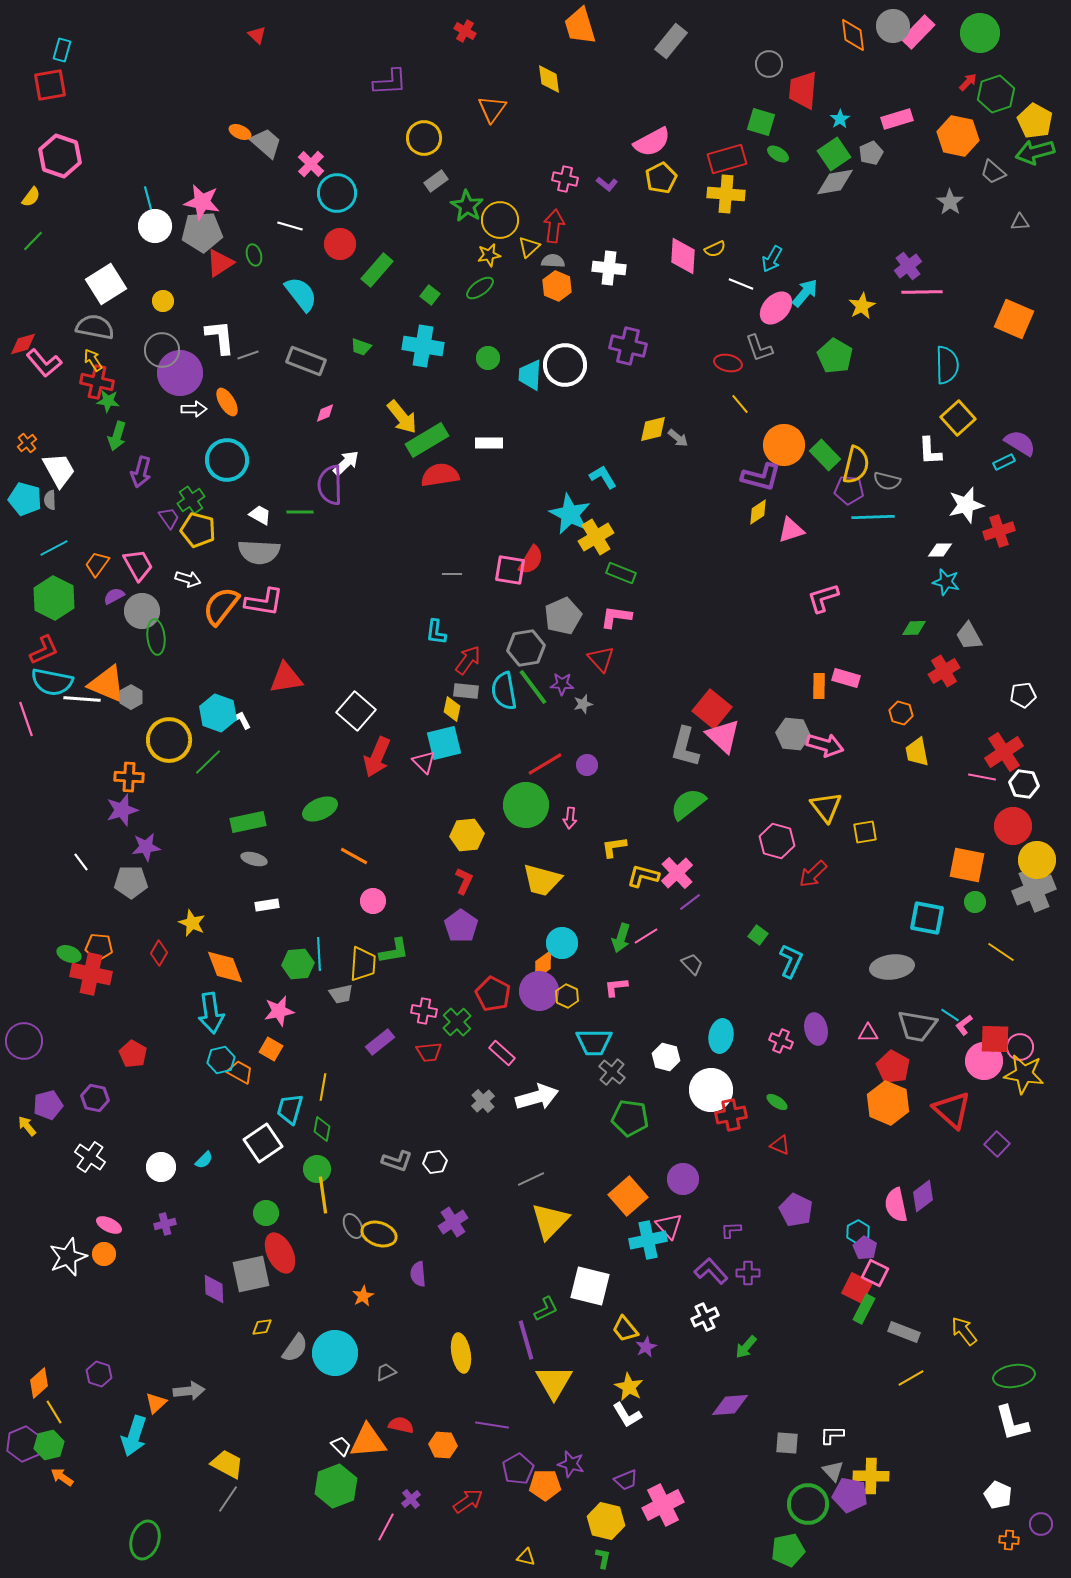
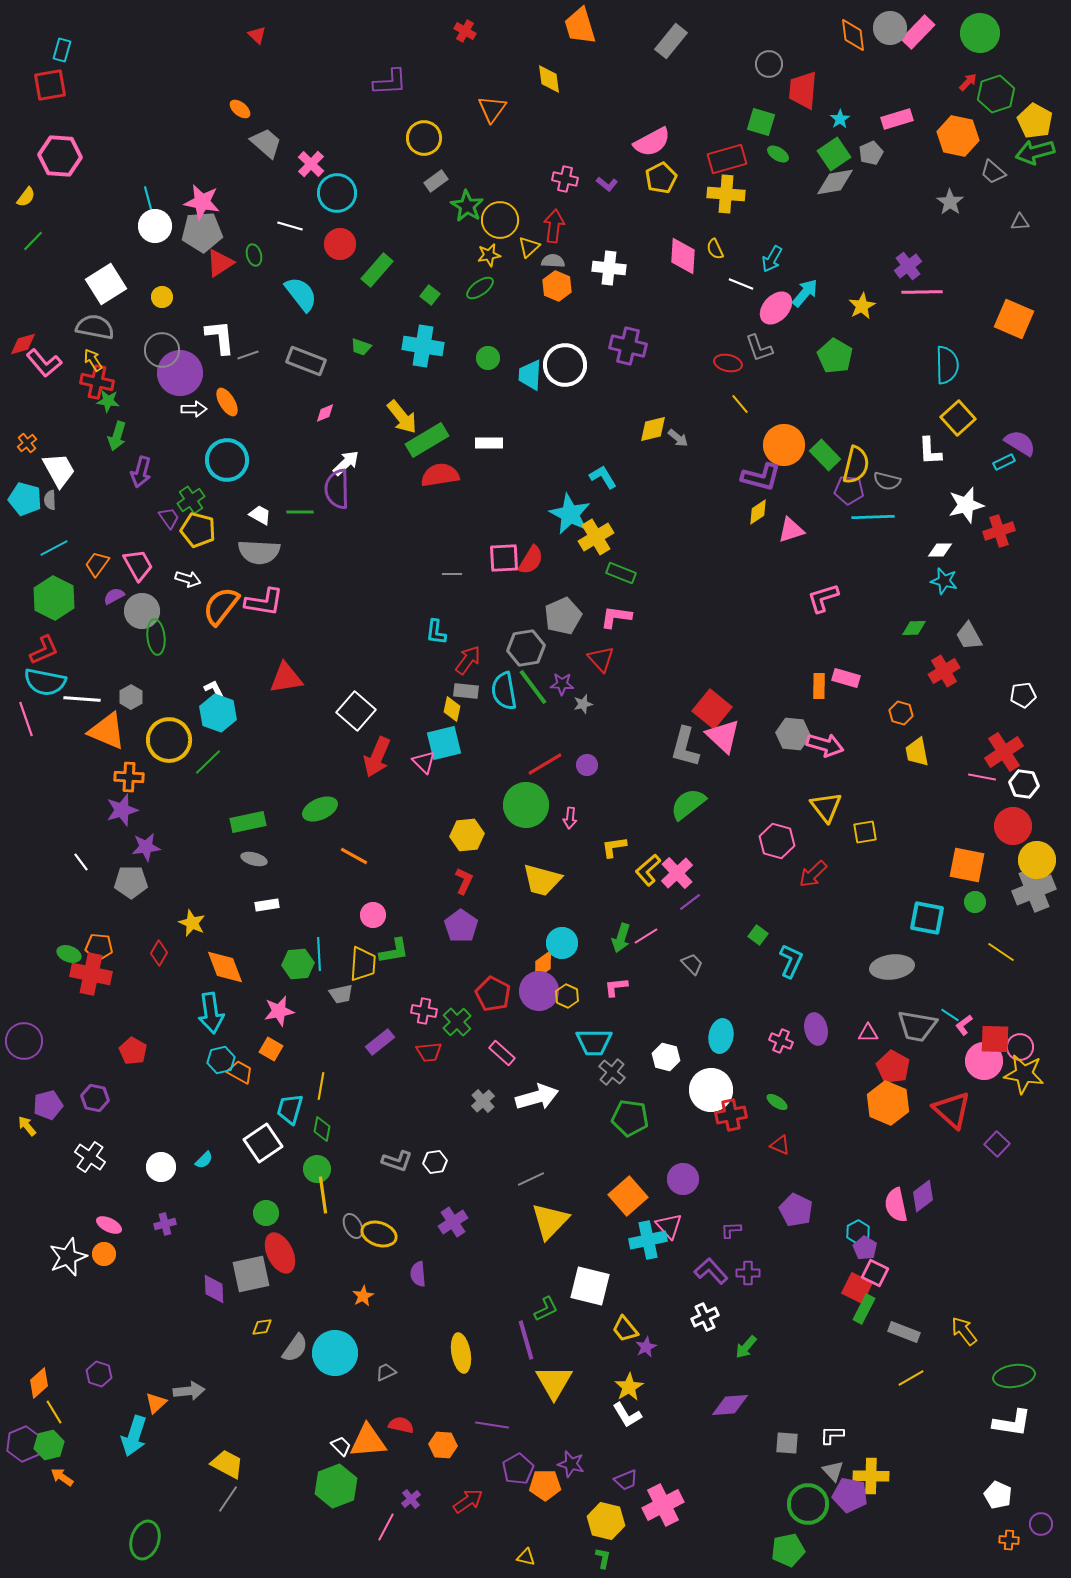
gray circle at (893, 26): moved 3 px left, 2 px down
orange ellipse at (240, 132): moved 23 px up; rotated 15 degrees clockwise
pink hexagon at (60, 156): rotated 15 degrees counterclockwise
yellow semicircle at (31, 197): moved 5 px left
yellow semicircle at (715, 249): rotated 90 degrees clockwise
yellow circle at (163, 301): moved 1 px left, 4 px up
purple semicircle at (330, 485): moved 7 px right, 4 px down
pink square at (510, 570): moved 6 px left, 12 px up; rotated 12 degrees counterclockwise
cyan star at (946, 582): moved 2 px left, 1 px up
cyan semicircle at (52, 682): moved 7 px left
orange triangle at (107, 684): moved 47 px down
white L-shape at (241, 720): moved 27 px left, 31 px up
yellow L-shape at (643, 876): moved 5 px right, 6 px up; rotated 56 degrees counterclockwise
pink circle at (373, 901): moved 14 px down
red pentagon at (133, 1054): moved 3 px up
yellow line at (323, 1087): moved 2 px left, 1 px up
yellow star at (629, 1387): rotated 12 degrees clockwise
white L-shape at (1012, 1423): rotated 66 degrees counterclockwise
